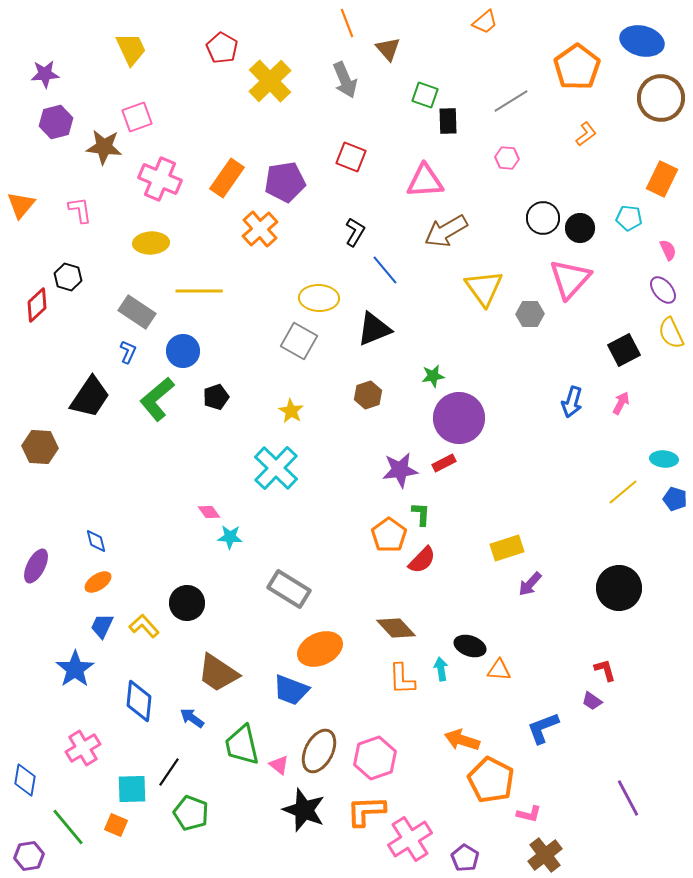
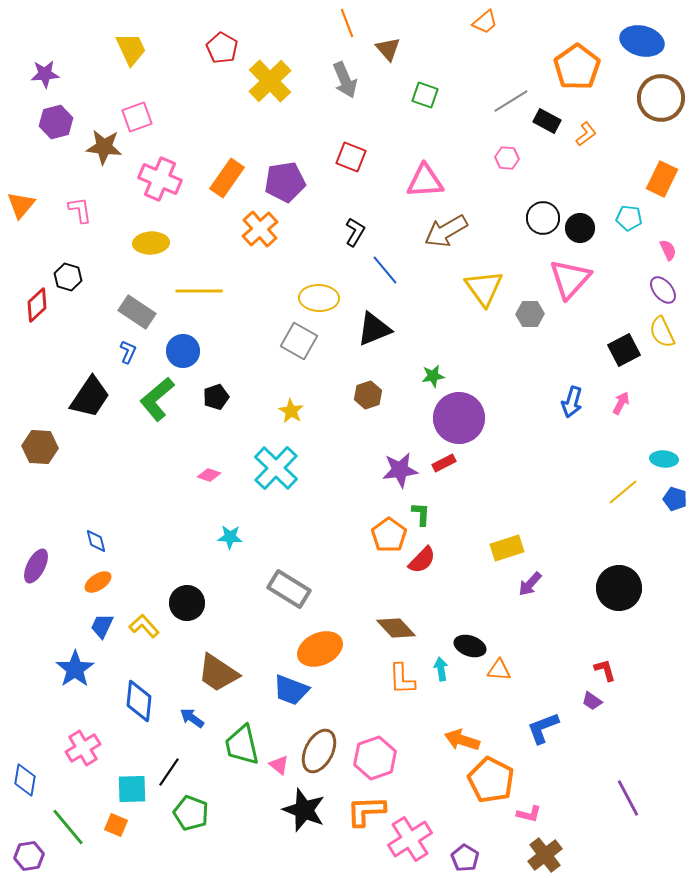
black rectangle at (448, 121): moved 99 px right; rotated 60 degrees counterclockwise
yellow semicircle at (671, 333): moved 9 px left, 1 px up
pink diamond at (209, 512): moved 37 px up; rotated 35 degrees counterclockwise
